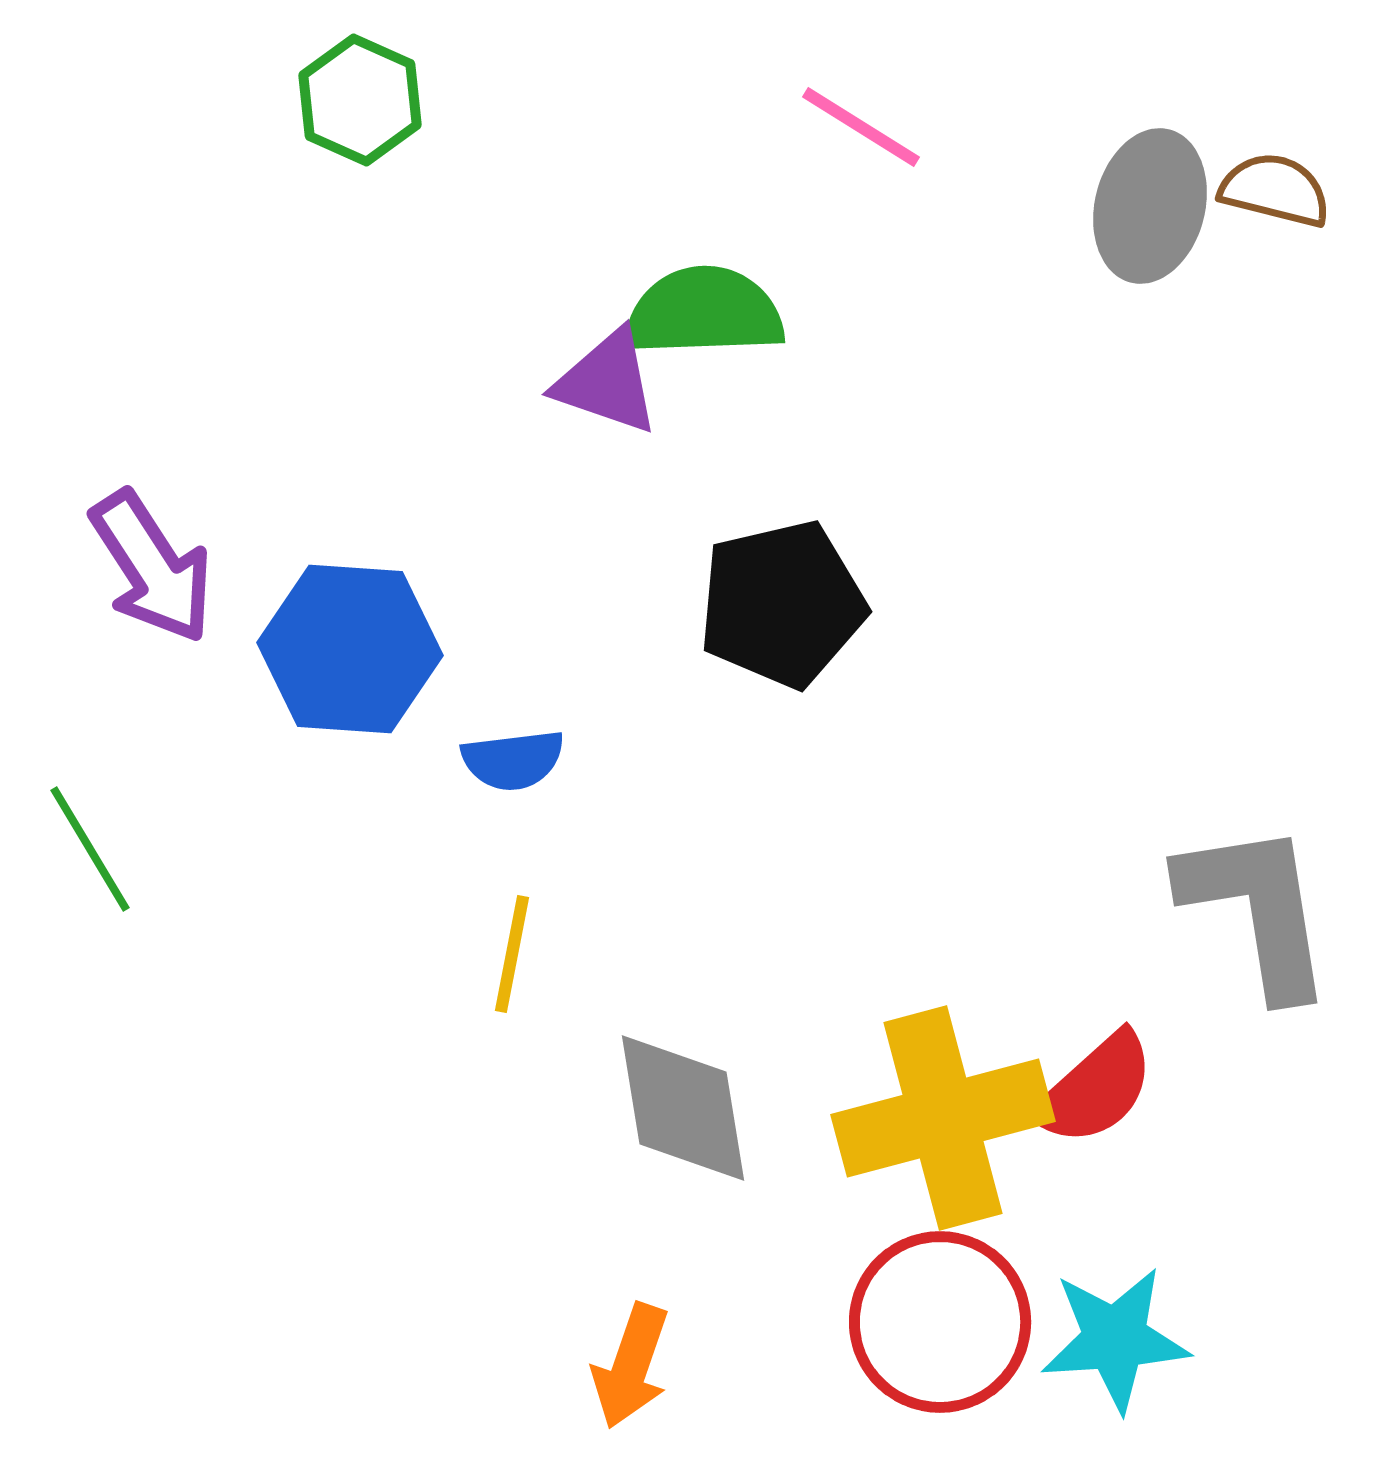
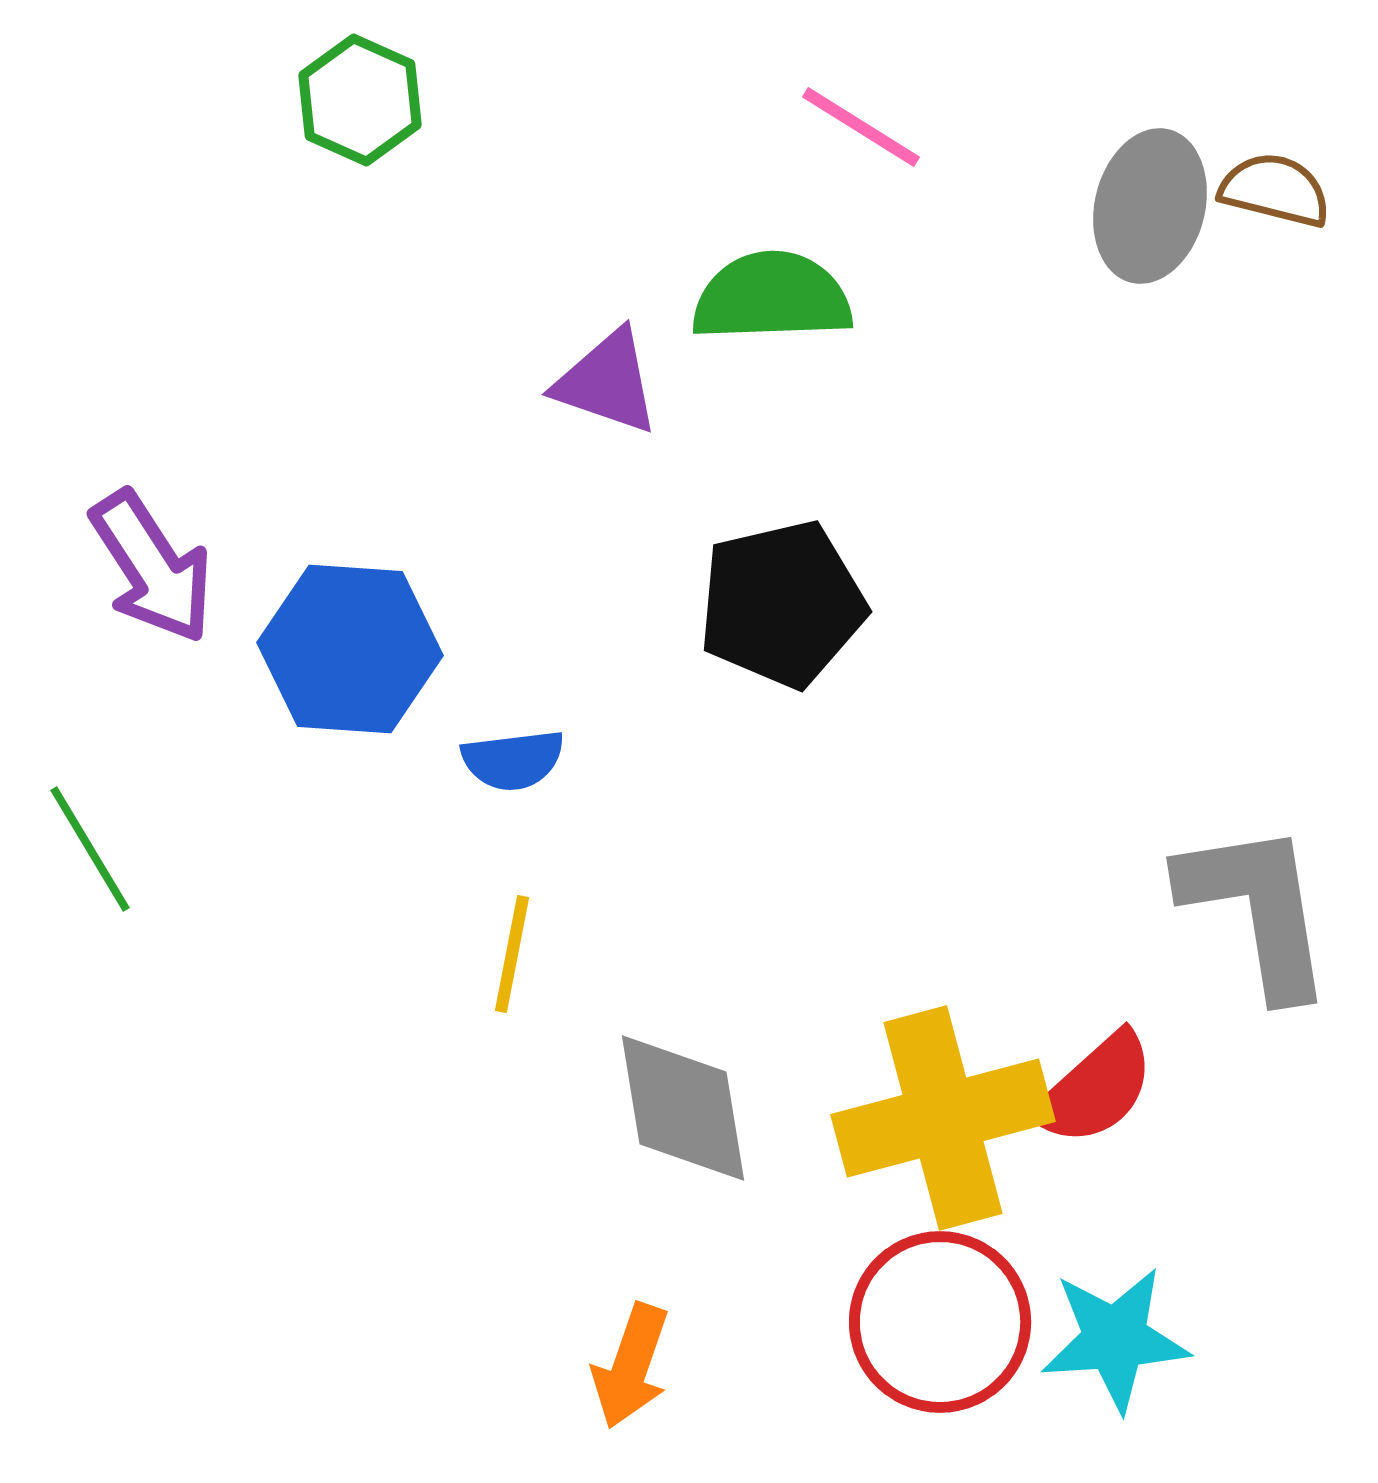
green semicircle: moved 68 px right, 15 px up
